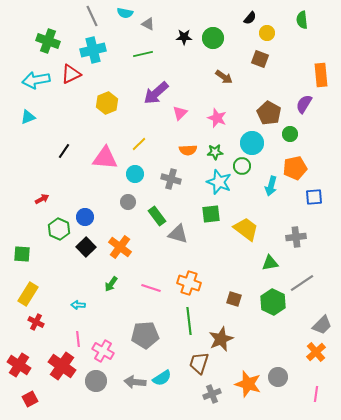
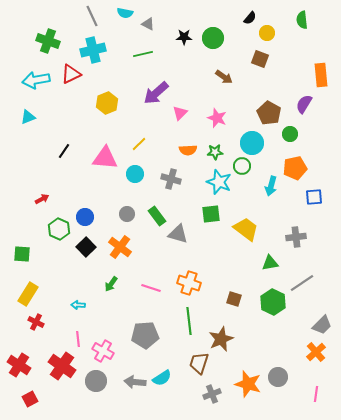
gray circle at (128, 202): moved 1 px left, 12 px down
